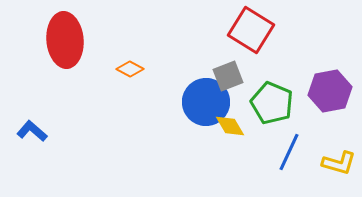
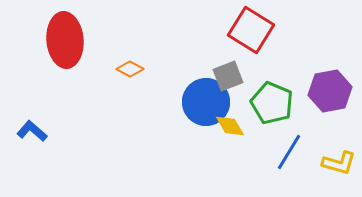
blue line: rotated 6 degrees clockwise
